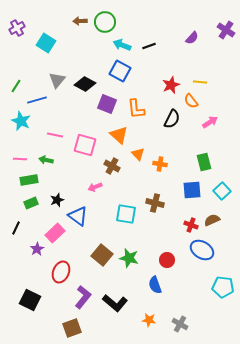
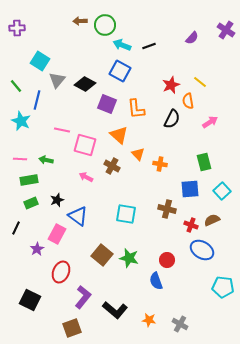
green circle at (105, 22): moved 3 px down
purple cross at (17, 28): rotated 28 degrees clockwise
cyan square at (46, 43): moved 6 px left, 18 px down
yellow line at (200, 82): rotated 32 degrees clockwise
green line at (16, 86): rotated 72 degrees counterclockwise
blue line at (37, 100): rotated 60 degrees counterclockwise
orange semicircle at (191, 101): moved 3 px left; rotated 28 degrees clockwise
pink line at (55, 135): moved 7 px right, 5 px up
pink arrow at (95, 187): moved 9 px left, 10 px up; rotated 48 degrees clockwise
blue square at (192, 190): moved 2 px left, 1 px up
brown cross at (155, 203): moved 12 px right, 6 px down
pink rectangle at (55, 233): moved 2 px right, 1 px down; rotated 18 degrees counterclockwise
blue semicircle at (155, 285): moved 1 px right, 4 px up
black L-shape at (115, 303): moved 7 px down
